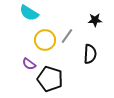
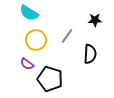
yellow circle: moved 9 px left
purple semicircle: moved 2 px left
